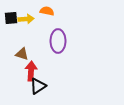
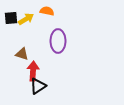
yellow arrow: rotated 28 degrees counterclockwise
red arrow: moved 2 px right
